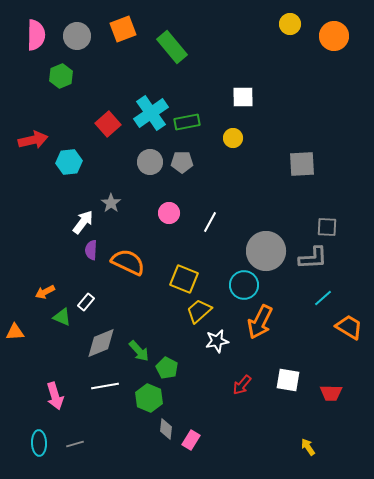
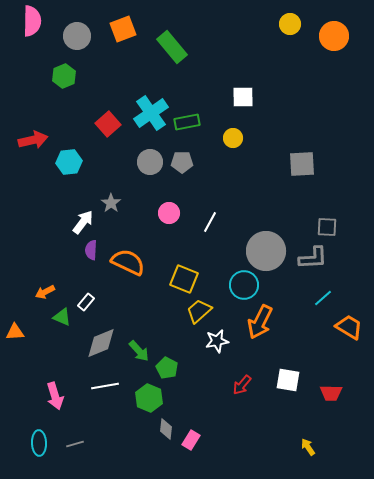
pink semicircle at (36, 35): moved 4 px left, 14 px up
green hexagon at (61, 76): moved 3 px right
